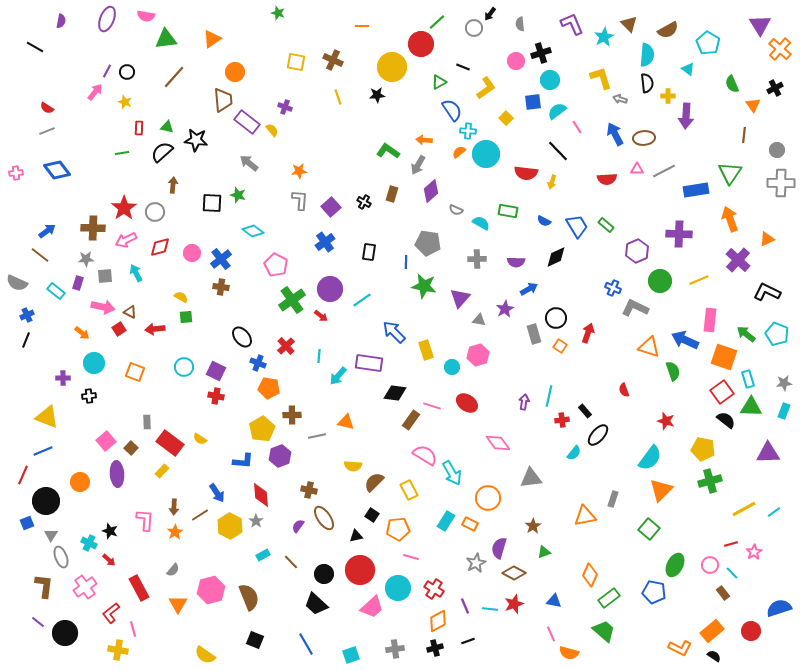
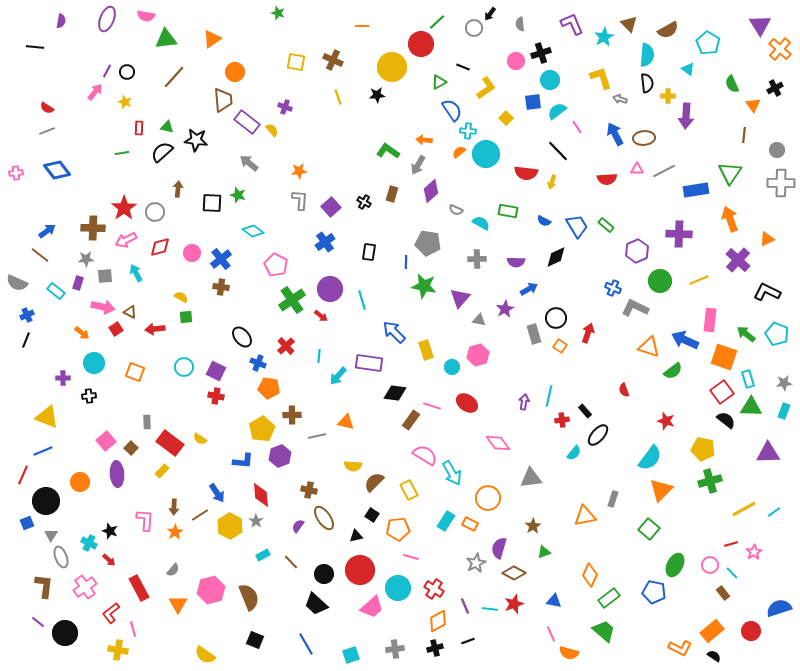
black line at (35, 47): rotated 24 degrees counterclockwise
brown arrow at (173, 185): moved 5 px right, 4 px down
cyan line at (362, 300): rotated 72 degrees counterclockwise
red square at (119, 329): moved 3 px left
green semicircle at (673, 371): rotated 72 degrees clockwise
